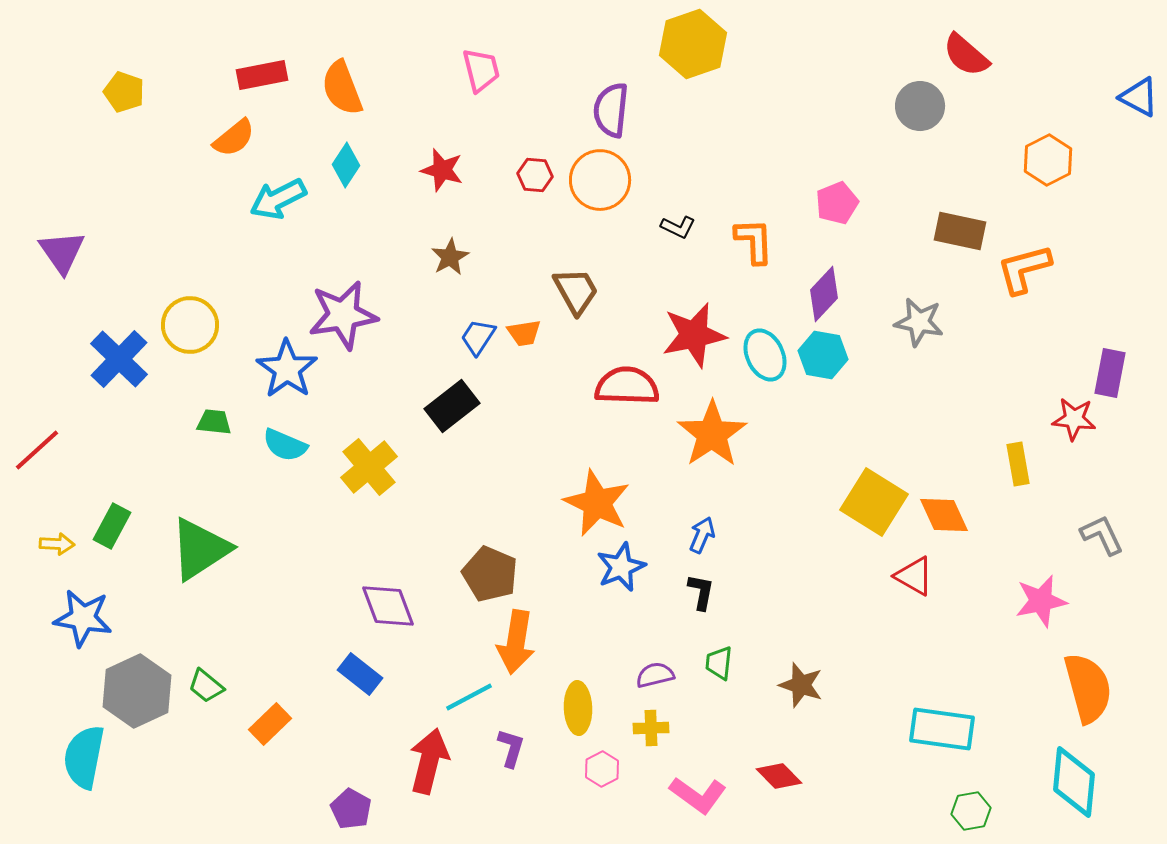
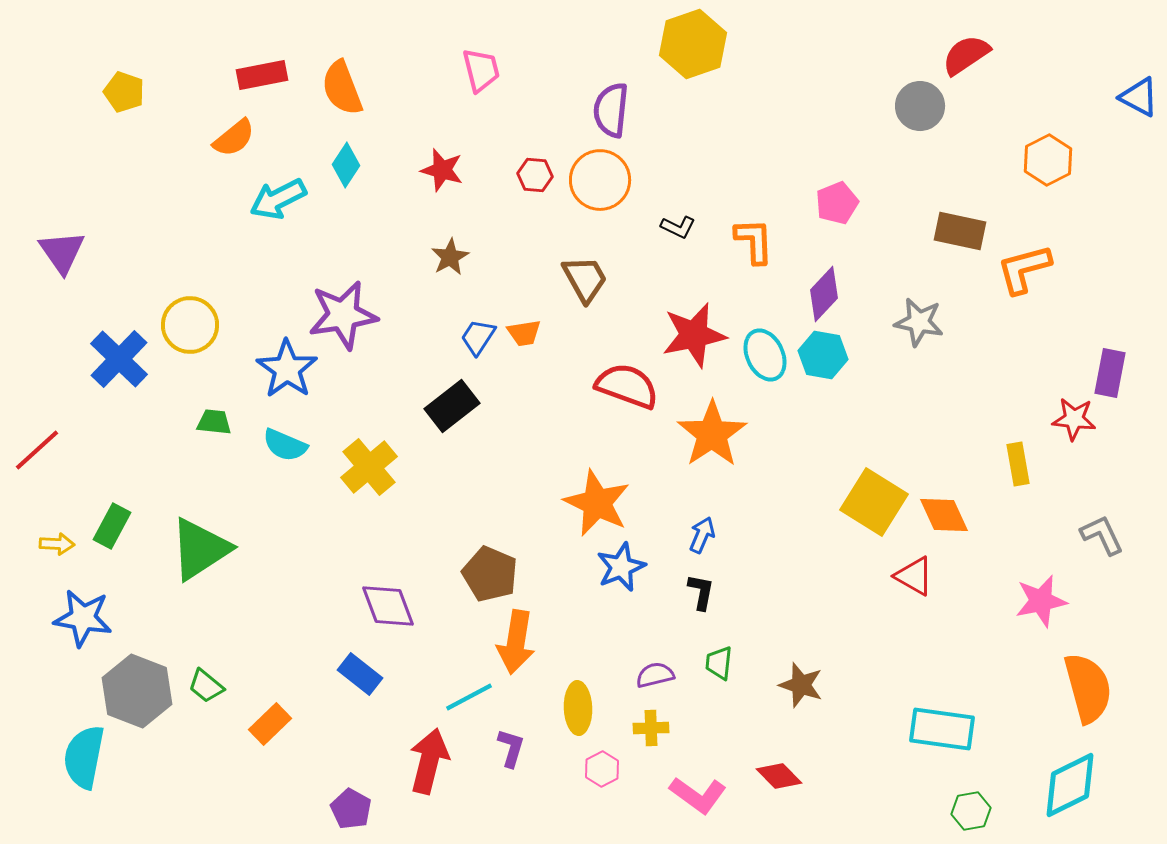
red semicircle at (966, 55): rotated 105 degrees clockwise
brown trapezoid at (576, 291): moved 9 px right, 12 px up
red semicircle at (627, 386): rotated 18 degrees clockwise
gray hexagon at (137, 691): rotated 14 degrees counterclockwise
cyan diamond at (1074, 782): moved 4 px left, 3 px down; rotated 58 degrees clockwise
